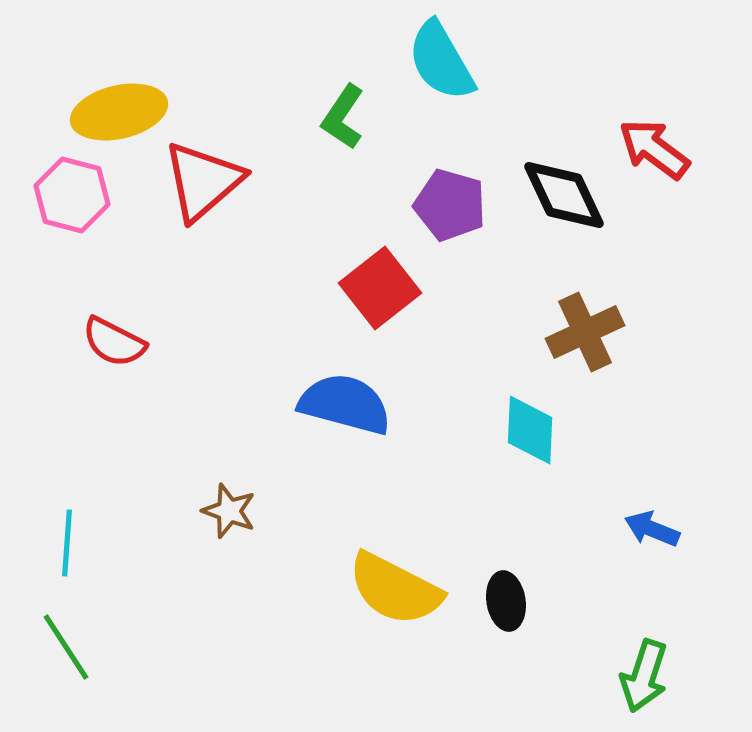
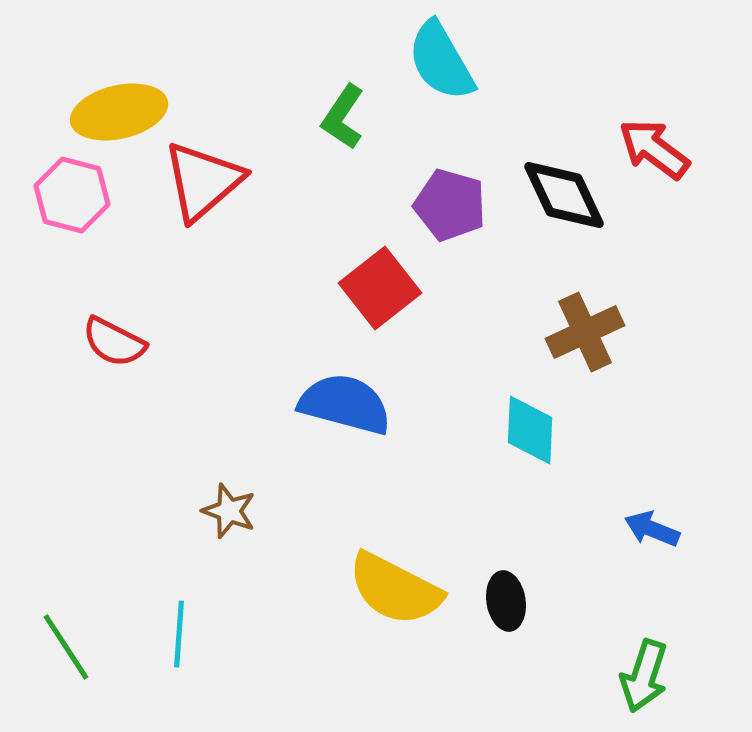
cyan line: moved 112 px right, 91 px down
